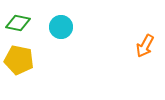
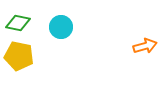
orange arrow: rotated 135 degrees counterclockwise
yellow pentagon: moved 4 px up
